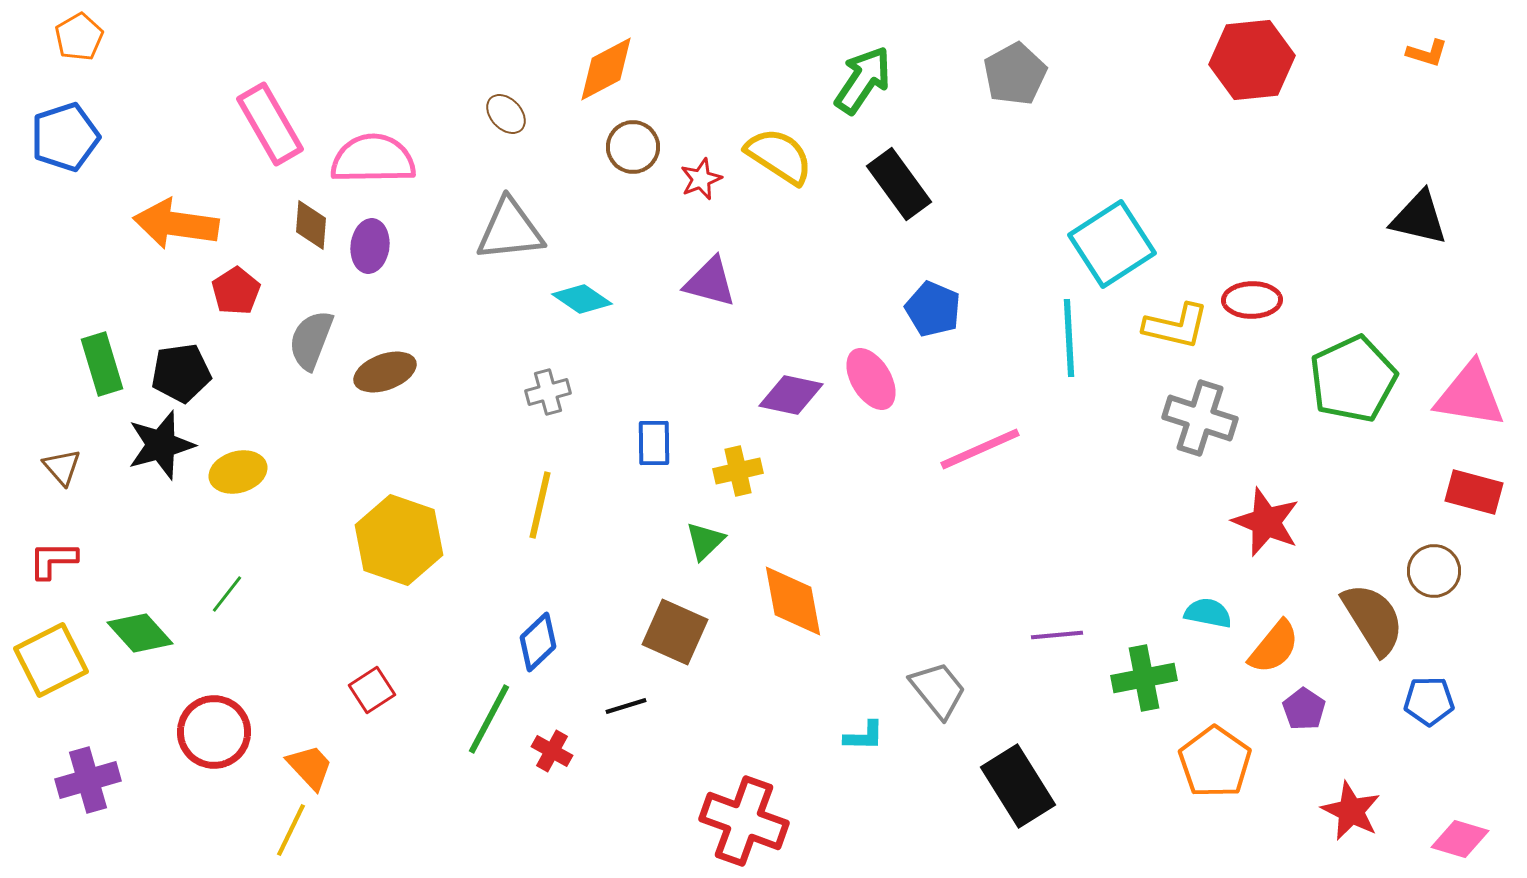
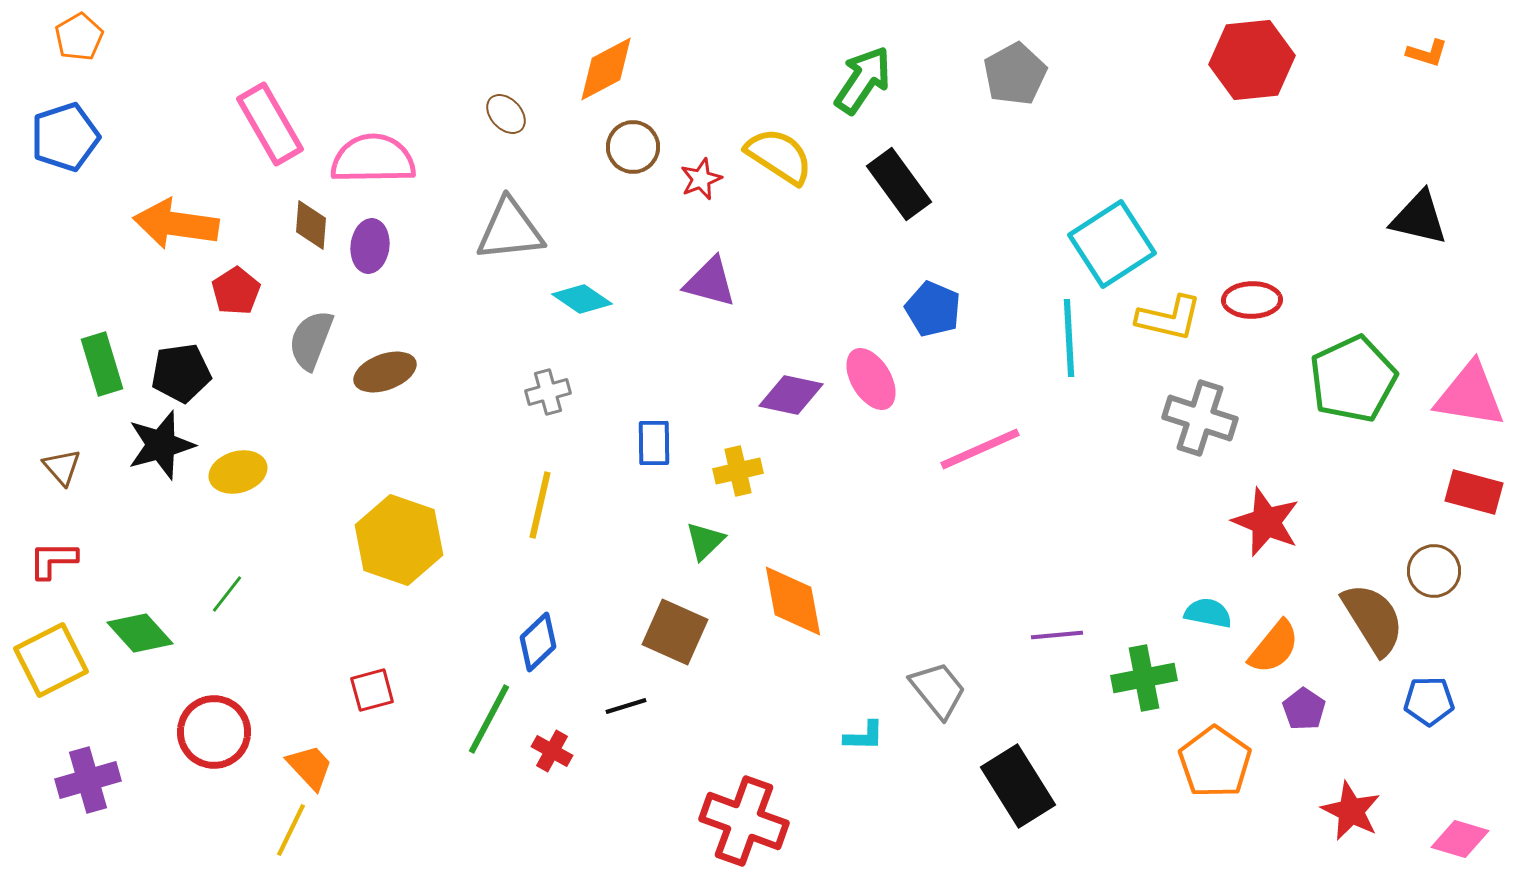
yellow L-shape at (1176, 326): moved 7 px left, 8 px up
red square at (372, 690): rotated 18 degrees clockwise
